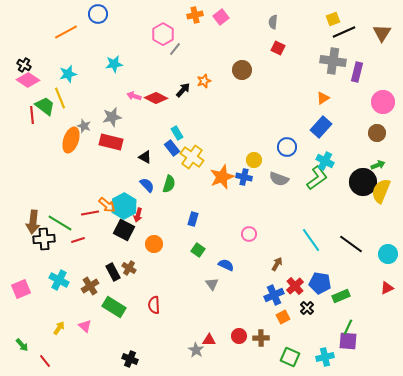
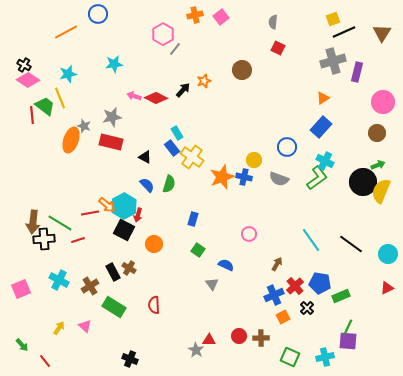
gray cross at (333, 61): rotated 25 degrees counterclockwise
